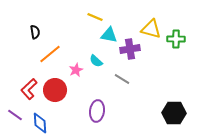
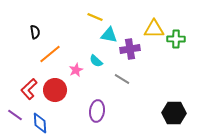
yellow triangle: moved 3 px right; rotated 15 degrees counterclockwise
